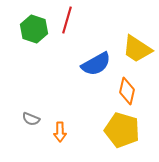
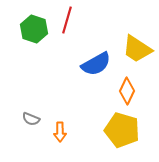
orange diamond: rotated 12 degrees clockwise
